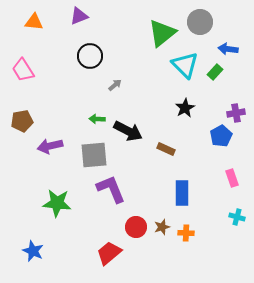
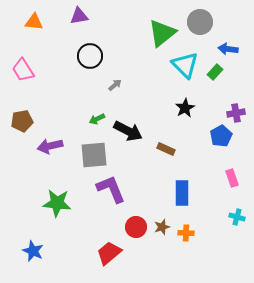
purple triangle: rotated 12 degrees clockwise
green arrow: rotated 28 degrees counterclockwise
